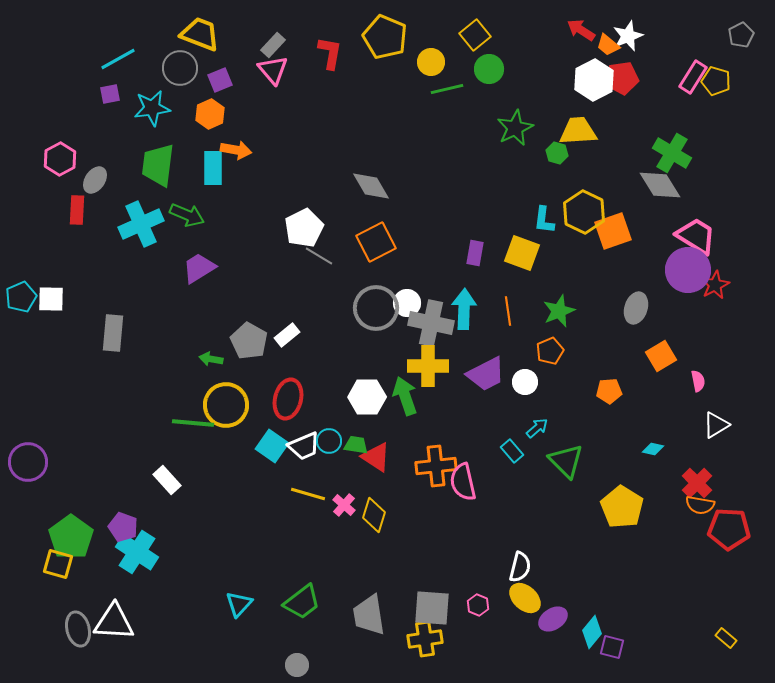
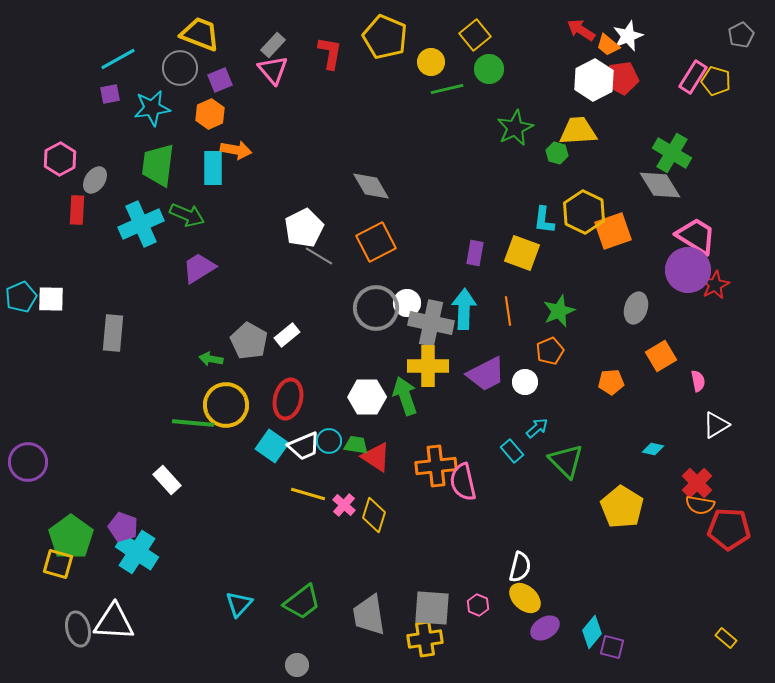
orange pentagon at (609, 391): moved 2 px right, 9 px up
purple ellipse at (553, 619): moved 8 px left, 9 px down
